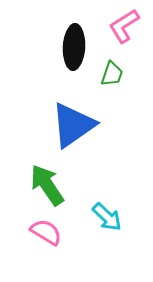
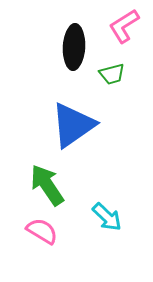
green trapezoid: rotated 56 degrees clockwise
pink semicircle: moved 4 px left, 1 px up
